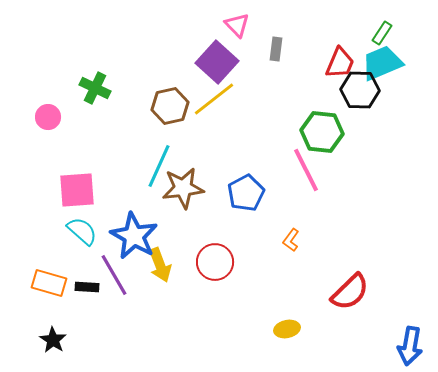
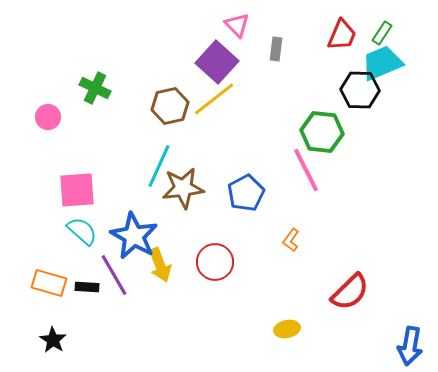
red trapezoid: moved 2 px right, 28 px up
